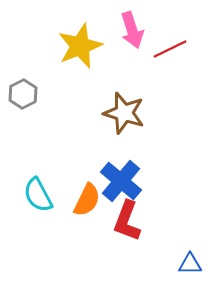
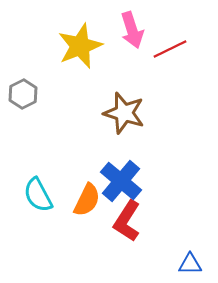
red L-shape: rotated 12 degrees clockwise
